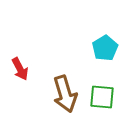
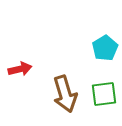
red arrow: rotated 75 degrees counterclockwise
green square: moved 2 px right, 3 px up; rotated 12 degrees counterclockwise
